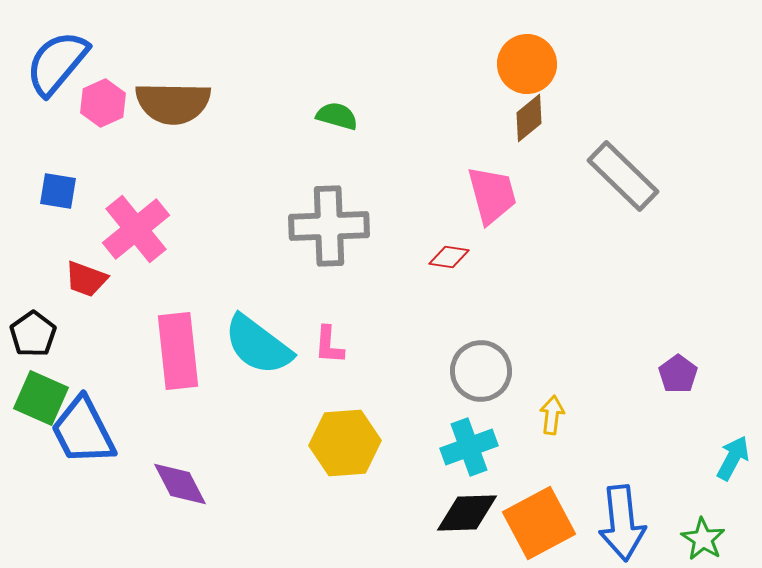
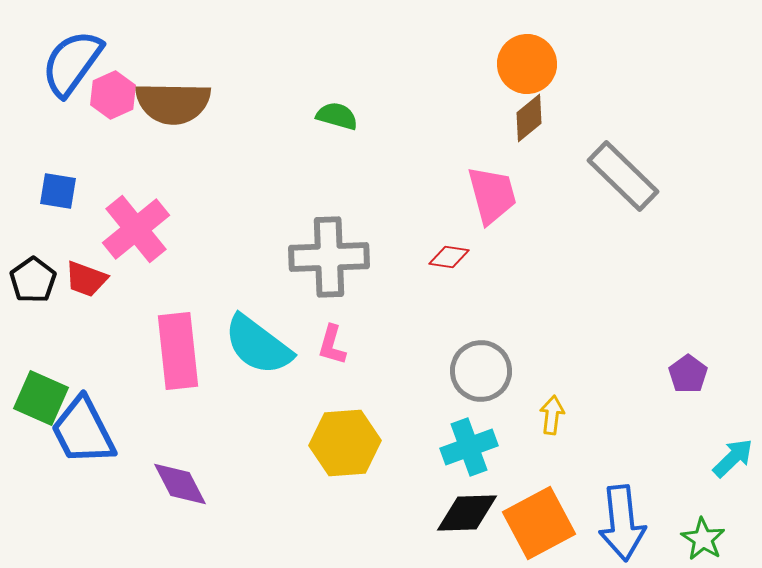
blue semicircle: moved 15 px right; rotated 4 degrees counterclockwise
pink hexagon: moved 10 px right, 8 px up
gray cross: moved 31 px down
black pentagon: moved 54 px up
pink L-shape: moved 3 px right; rotated 12 degrees clockwise
purple pentagon: moved 10 px right
cyan arrow: rotated 18 degrees clockwise
